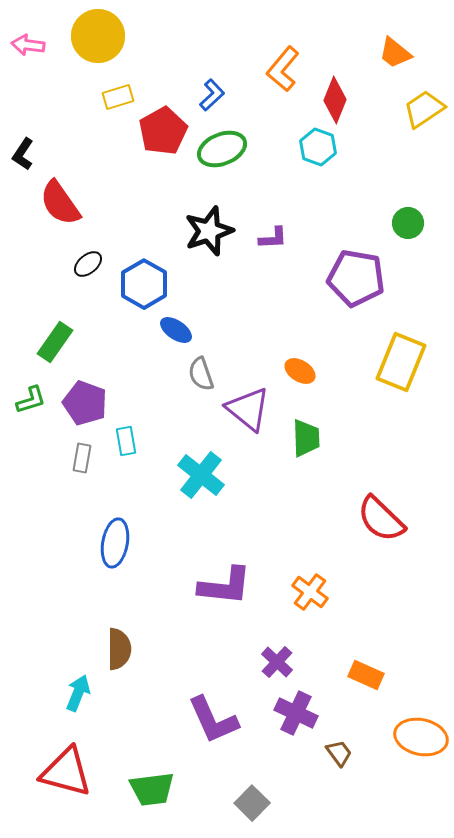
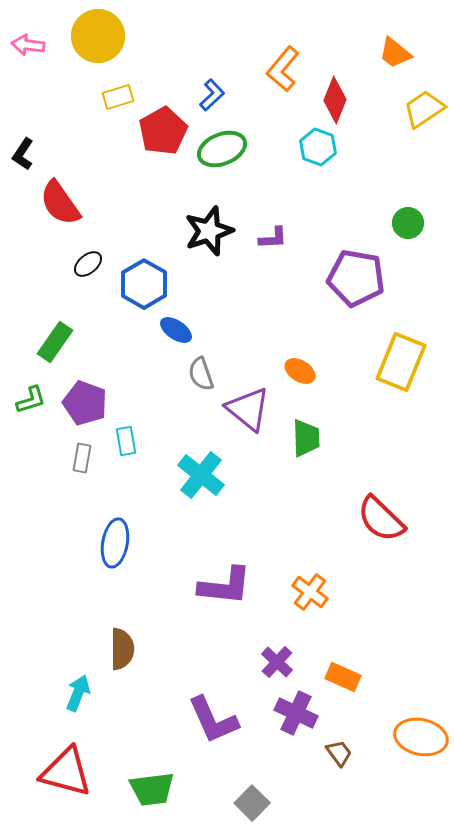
brown semicircle at (119, 649): moved 3 px right
orange rectangle at (366, 675): moved 23 px left, 2 px down
